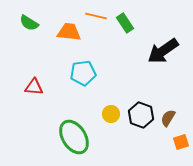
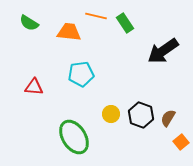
cyan pentagon: moved 2 px left, 1 px down
orange square: rotated 21 degrees counterclockwise
